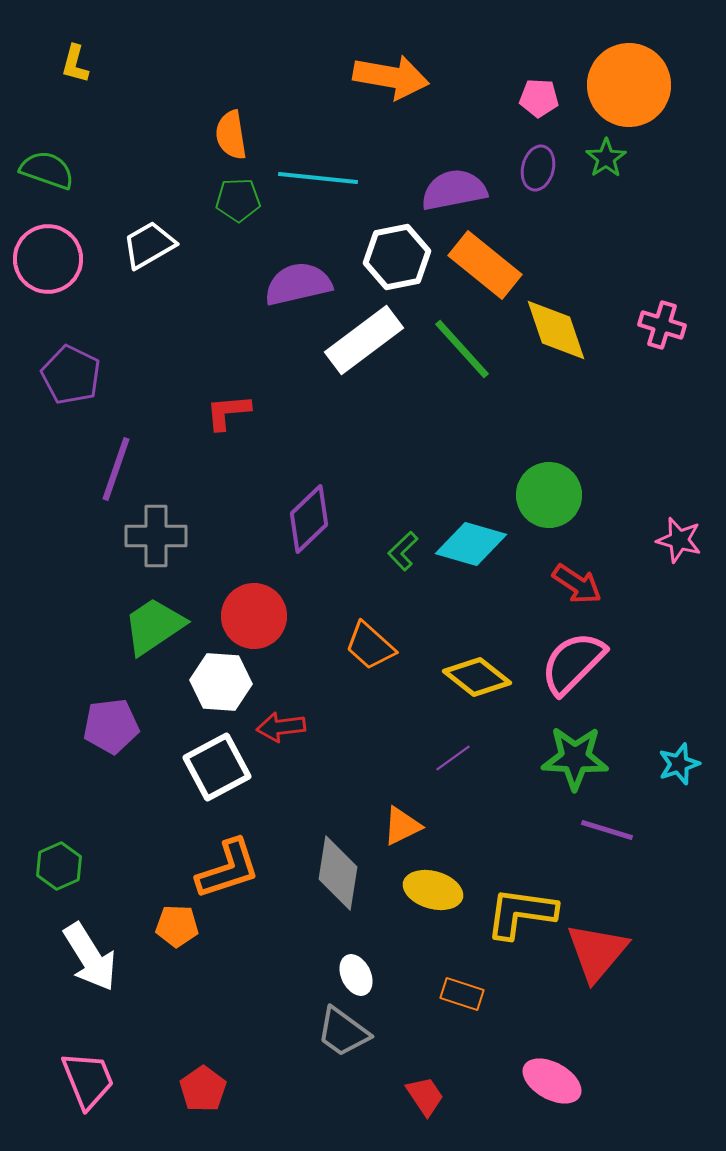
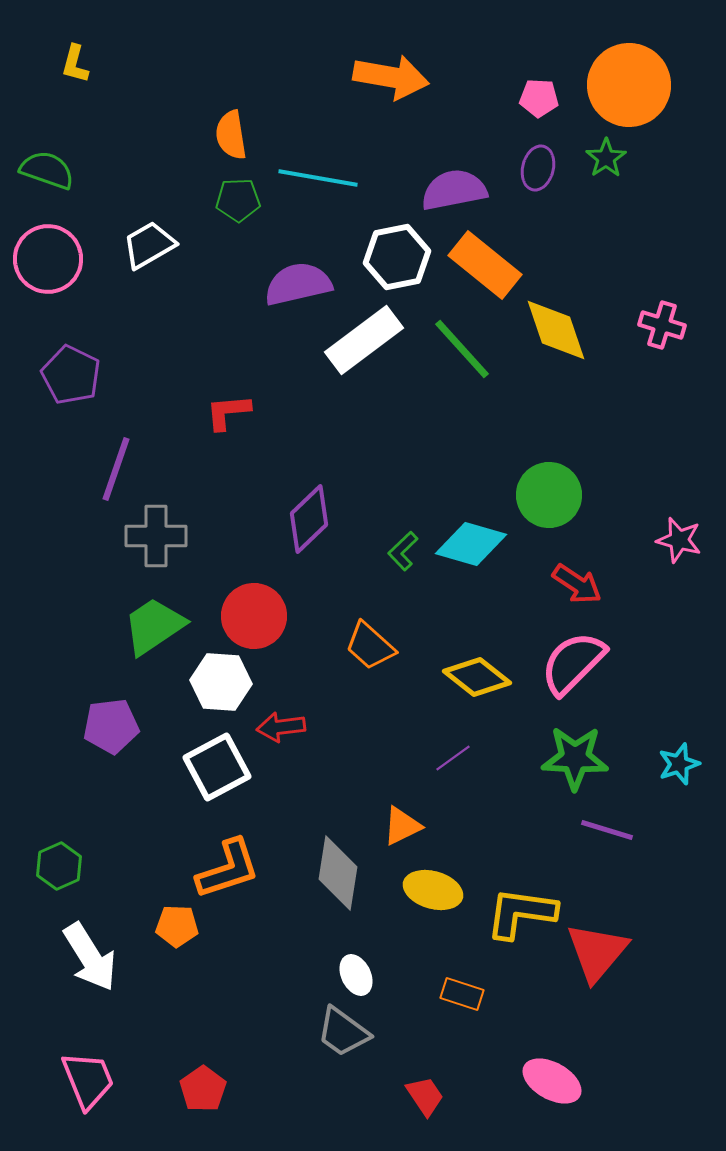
cyan line at (318, 178): rotated 4 degrees clockwise
